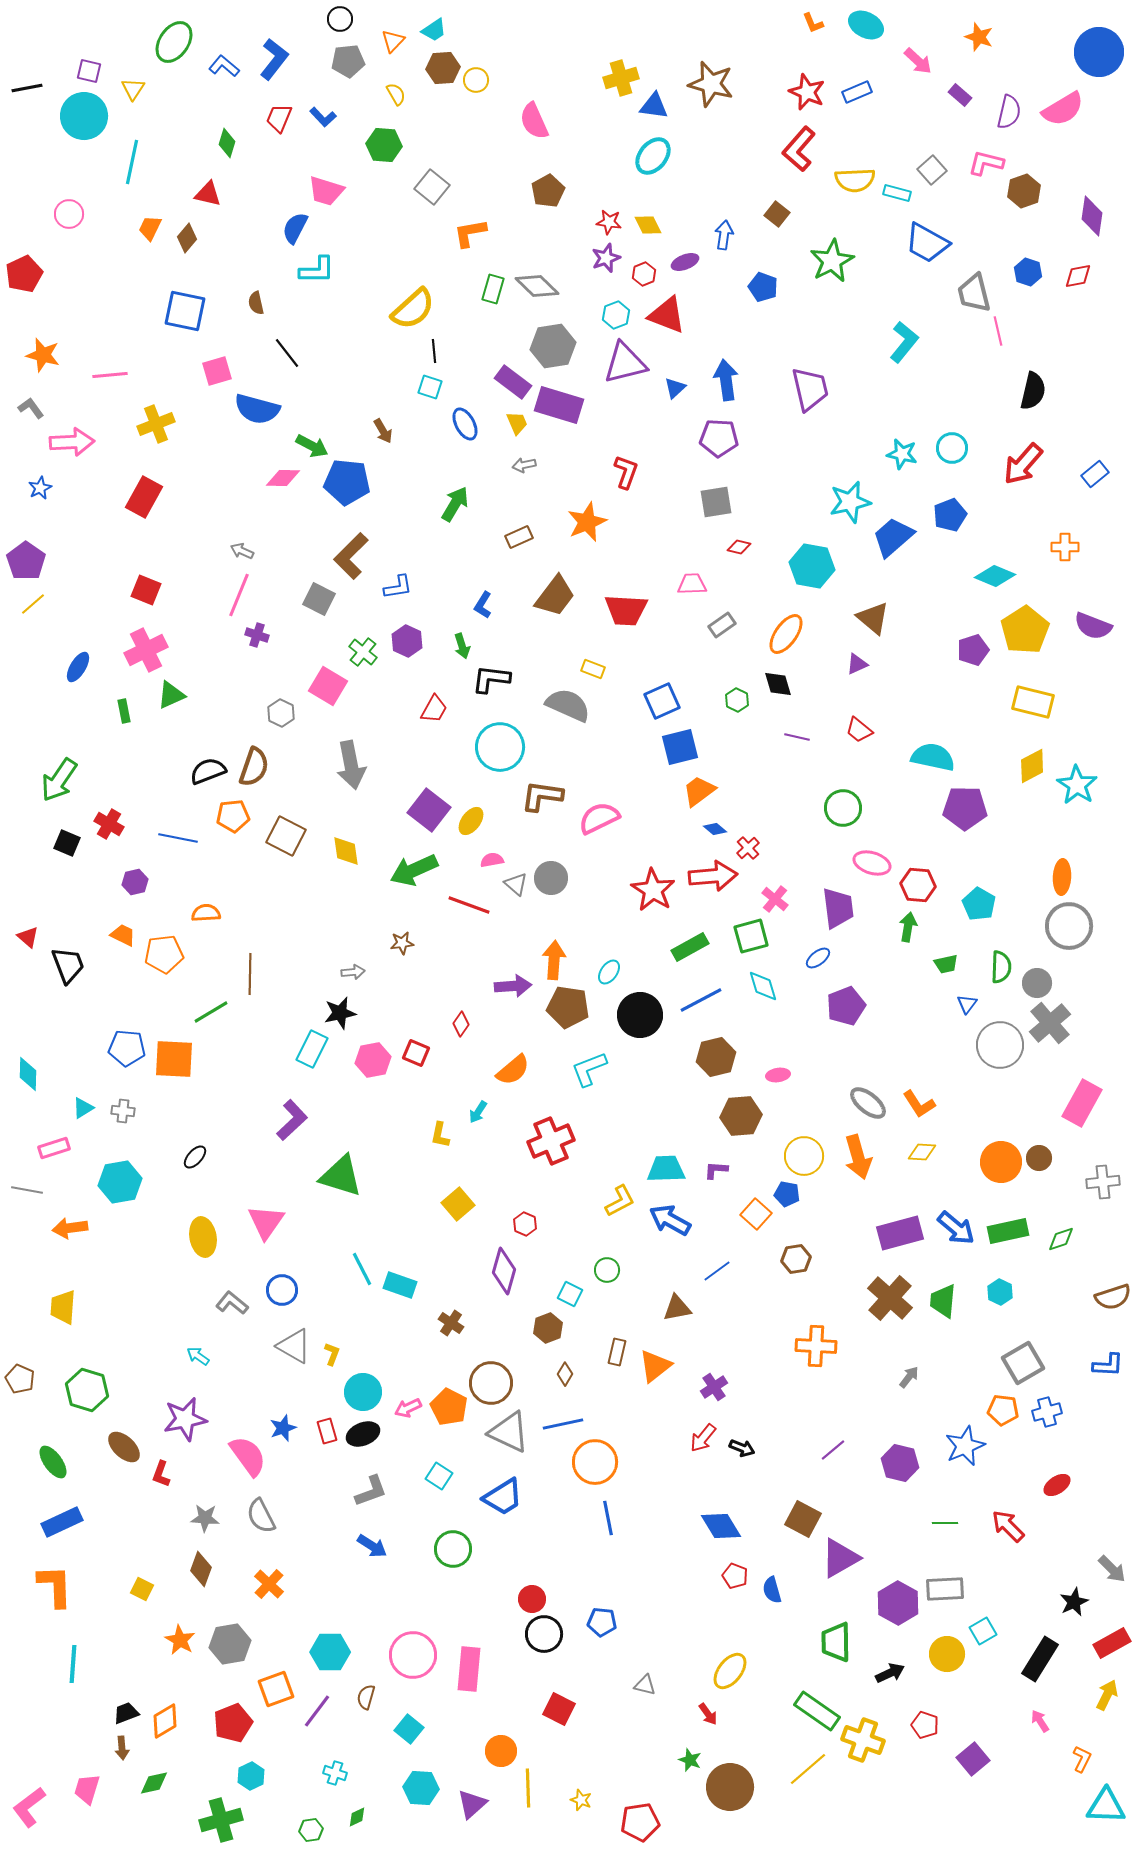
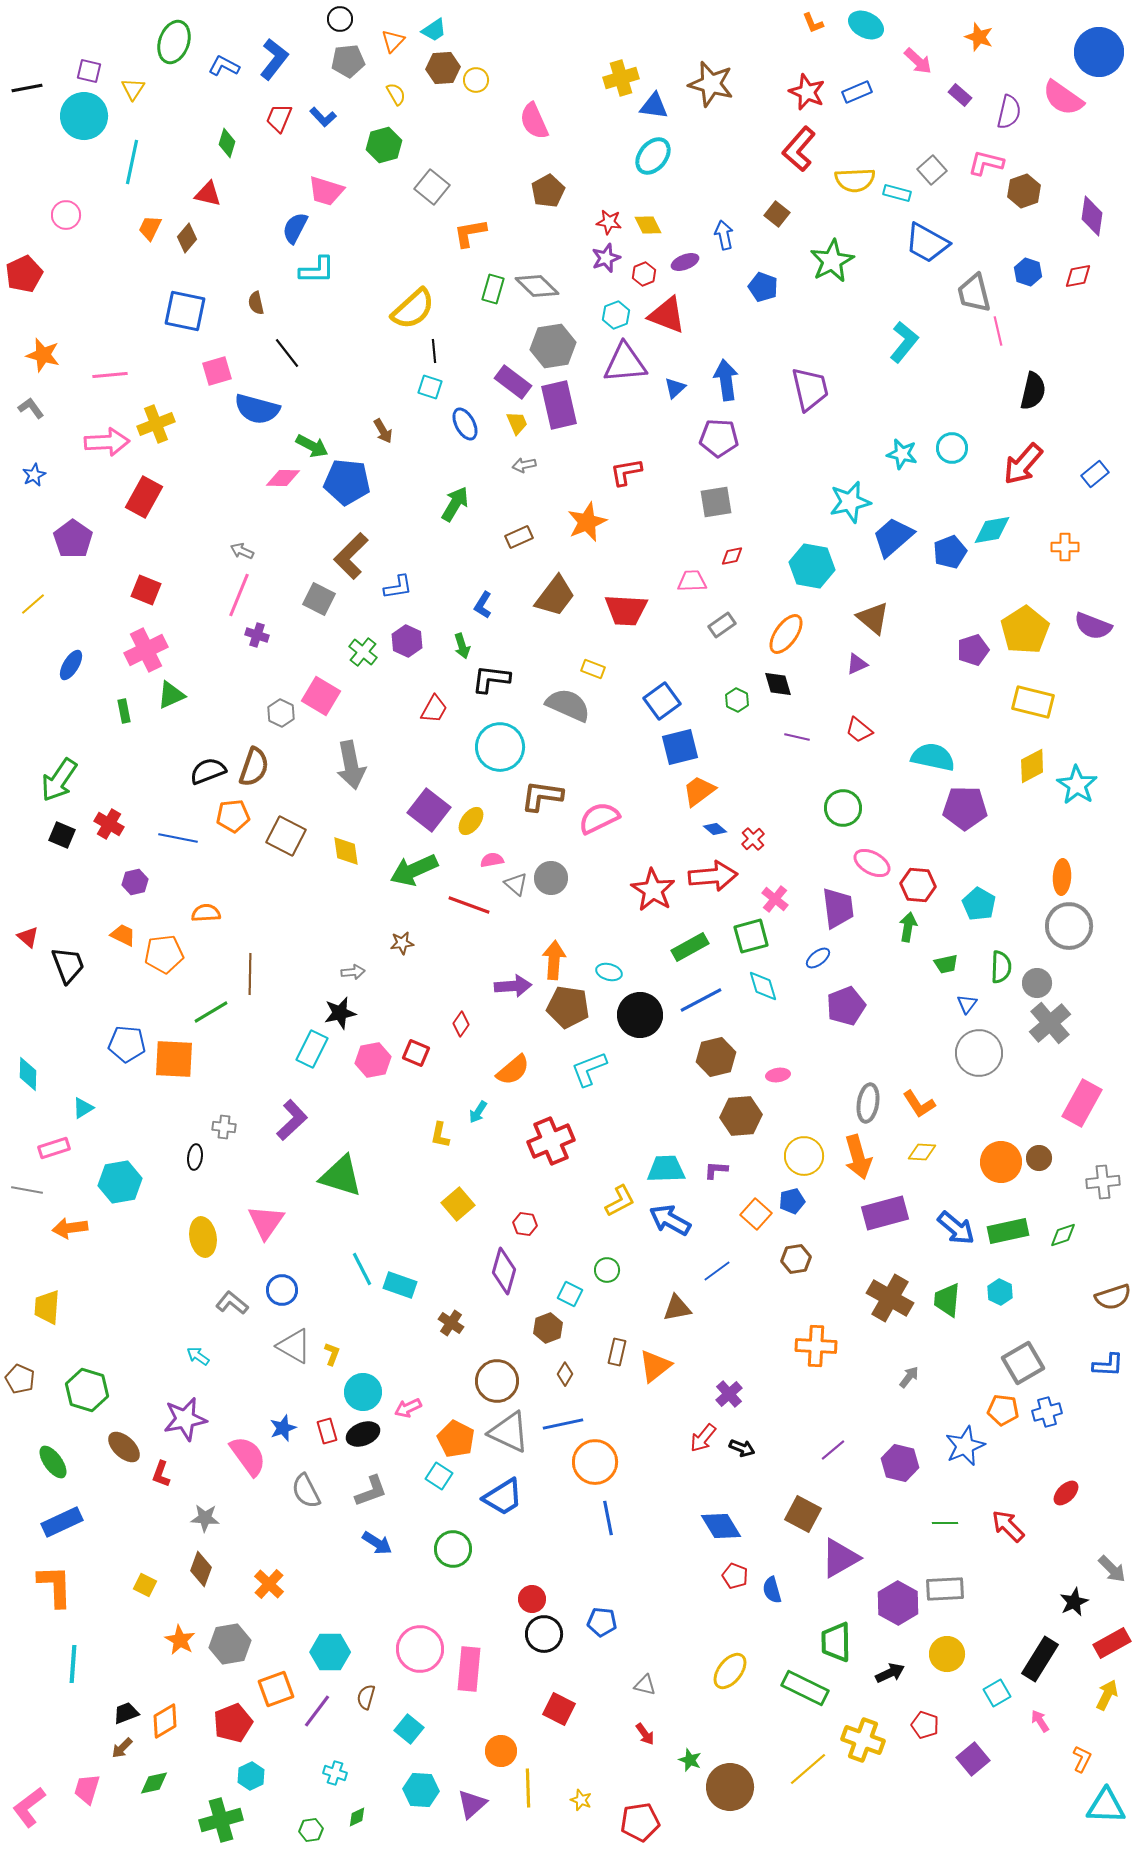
green ellipse at (174, 42): rotated 15 degrees counterclockwise
blue L-shape at (224, 66): rotated 12 degrees counterclockwise
pink semicircle at (1063, 109): moved 11 px up; rotated 66 degrees clockwise
green hexagon at (384, 145): rotated 20 degrees counterclockwise
pink circle at (69, 214): moved 3 px left, 1 px down
blue arrow at (724, 235): rotated 20 degrees counterclockwise
purple triangle at (625, 363): rotated 9 degrees clockwise
purple rectangle at (559, 405): rotated 60 degrees clockwise
pink arrow at (72, 442): moved 35 px right
red L-shape at (626, 472): rotated 120 degrees counterclockwise
blue star at (40, 488): moved 6 px left, 13 px up
blue pentagon at (950, 515): moved 37 px down
red diamond at (739, 547): moved 7 px left, 9 px down; rotated 25 degrees counterclockwise
purple pentagon at (26, 561): moved 47 px right, 22 px up
cyan diamond at (995, 576): moved 3 px left, 46 px up; rotated 33 degrees counterclockwise
pink trapezoid at (692, 584): moved 3 px up
blue ellipse at (78, 667): moved 7 px left, 2 px up
pink square at (328, 686): moved 7 px left, 10 px down
blue square at (662, 701): rotated 12 degrees counterclockwise
black square at (67, 843): moved 5 px left, 8 px up
red cross at (748, 848): moved 5 px right, 9 px up
pink ellipse at (872, 863): rotated 12 degrees clockwise
cyan ellipse at (609, 972): rotated 70 degrees clockwise
gray circle at (1000, 1045): moved 21 px left, 8 px down
blue pentagon at (127, 1048): moved 4 px up
gray ellipse at (868, 1103): rotated 60 degrees clockwise
gray cross at (123, 1111): moved 101 px right, 16 px down
black ellipse at (195, 1157): rotated 35 degrees counterclockwise
blue pentagon at (787, 1194): moved 5 px right, 7 px down; rotated 25 degrees counterclockwise
red hexagon at (525, 1224): rotated 15 degrees counterclockwise
purple rectangle at (900, 1233): moved 15 px left, 20 px up
green diamond at (1061, 1239): moved 2 px right, 4 px up
brown cross at (890, 1298): rotated 12 degrees counterclockwise
green trapezoid at (943, 1301): moved 4 px right, 1 px up
yellow trapezoid at (63, 1307): moved 16 px left
brown circle at (491, 1383): moved 6 px right, 2 px up
purple cross at (714, 1387): moved 15 px right, 7 px down; rotated 8 degrees counterclockwise
orange pentagon at (449, 1407): moved 7 px right, 32 px down
red ellipse at (1057, 1485): moved 9 px right, 8 px down; rotated 12 degrees counterclockwise
gray semicircle at (261, 1516): moved 45 px right, 25 px up
brown square at (803, 1519): moved 5 px up
blue arrow at (372, 1546): moved 5 px right, 3 px up
yellow square at (142, 1589): moved 3 px right, 4 px up
cyan square at (983, 1631): moved 14 px right, 62 px down
pink circle at (413, 1655): moved 7 px right, 6 px up
green rectangle at (817, 1711): moved 12 px left, 23 px up; rotated 9 degrees counterclockwise
red arrow at (708, 1714): moved 63 px left, 20 px down
brown arrow at (122, 1748): rotated 50 degrees clockwise
cyan hexagon at (421, 1788): moved 2 px down
